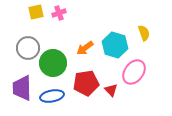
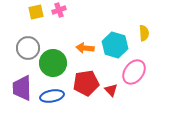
pink cross: moved 3 px up
yellow semicircle: rotated 14 degrees clockwise
orange arrow: rotated 42 degrees clockwise
